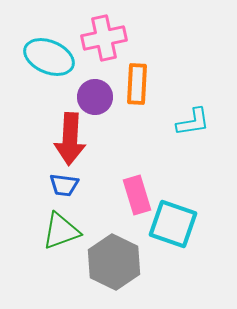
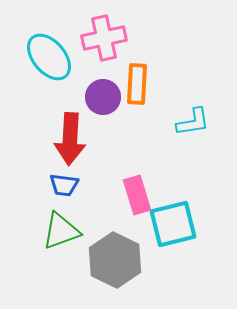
cyan ellipse: rotated 27 degrees clockwise
purple circle: moved 8 px right
cyan square: rotated 33 degrees counterclockwise
gray hexagon: moved 1 px right, 2 px up
